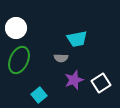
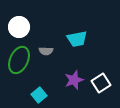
white circle: moved 3 px right, 1 px up
gray semicircle: moved 15 px left, 7 px up
